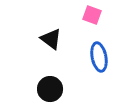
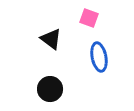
pink square: moved 3 px left, 3 px down
